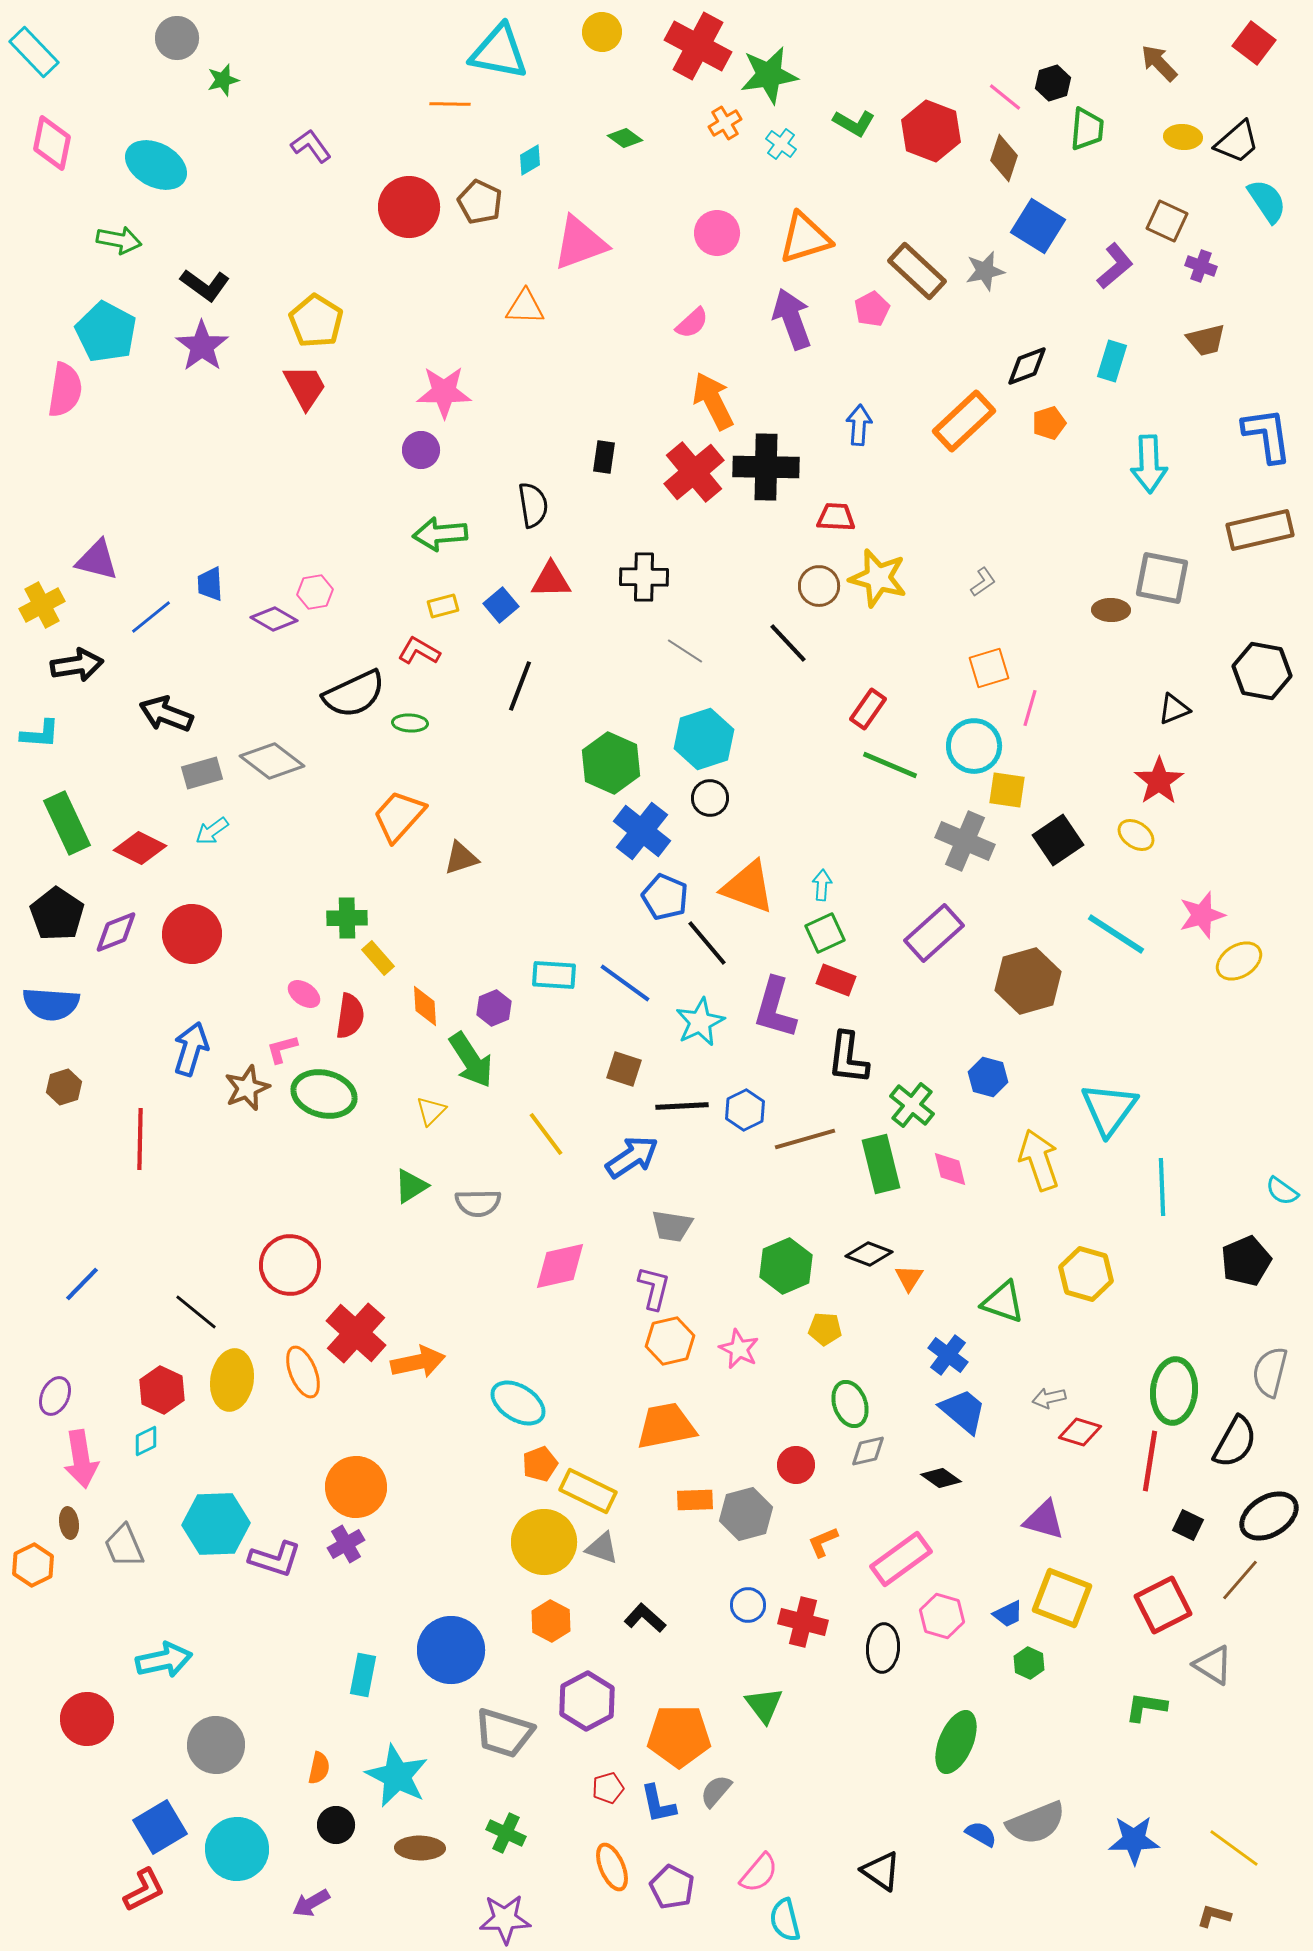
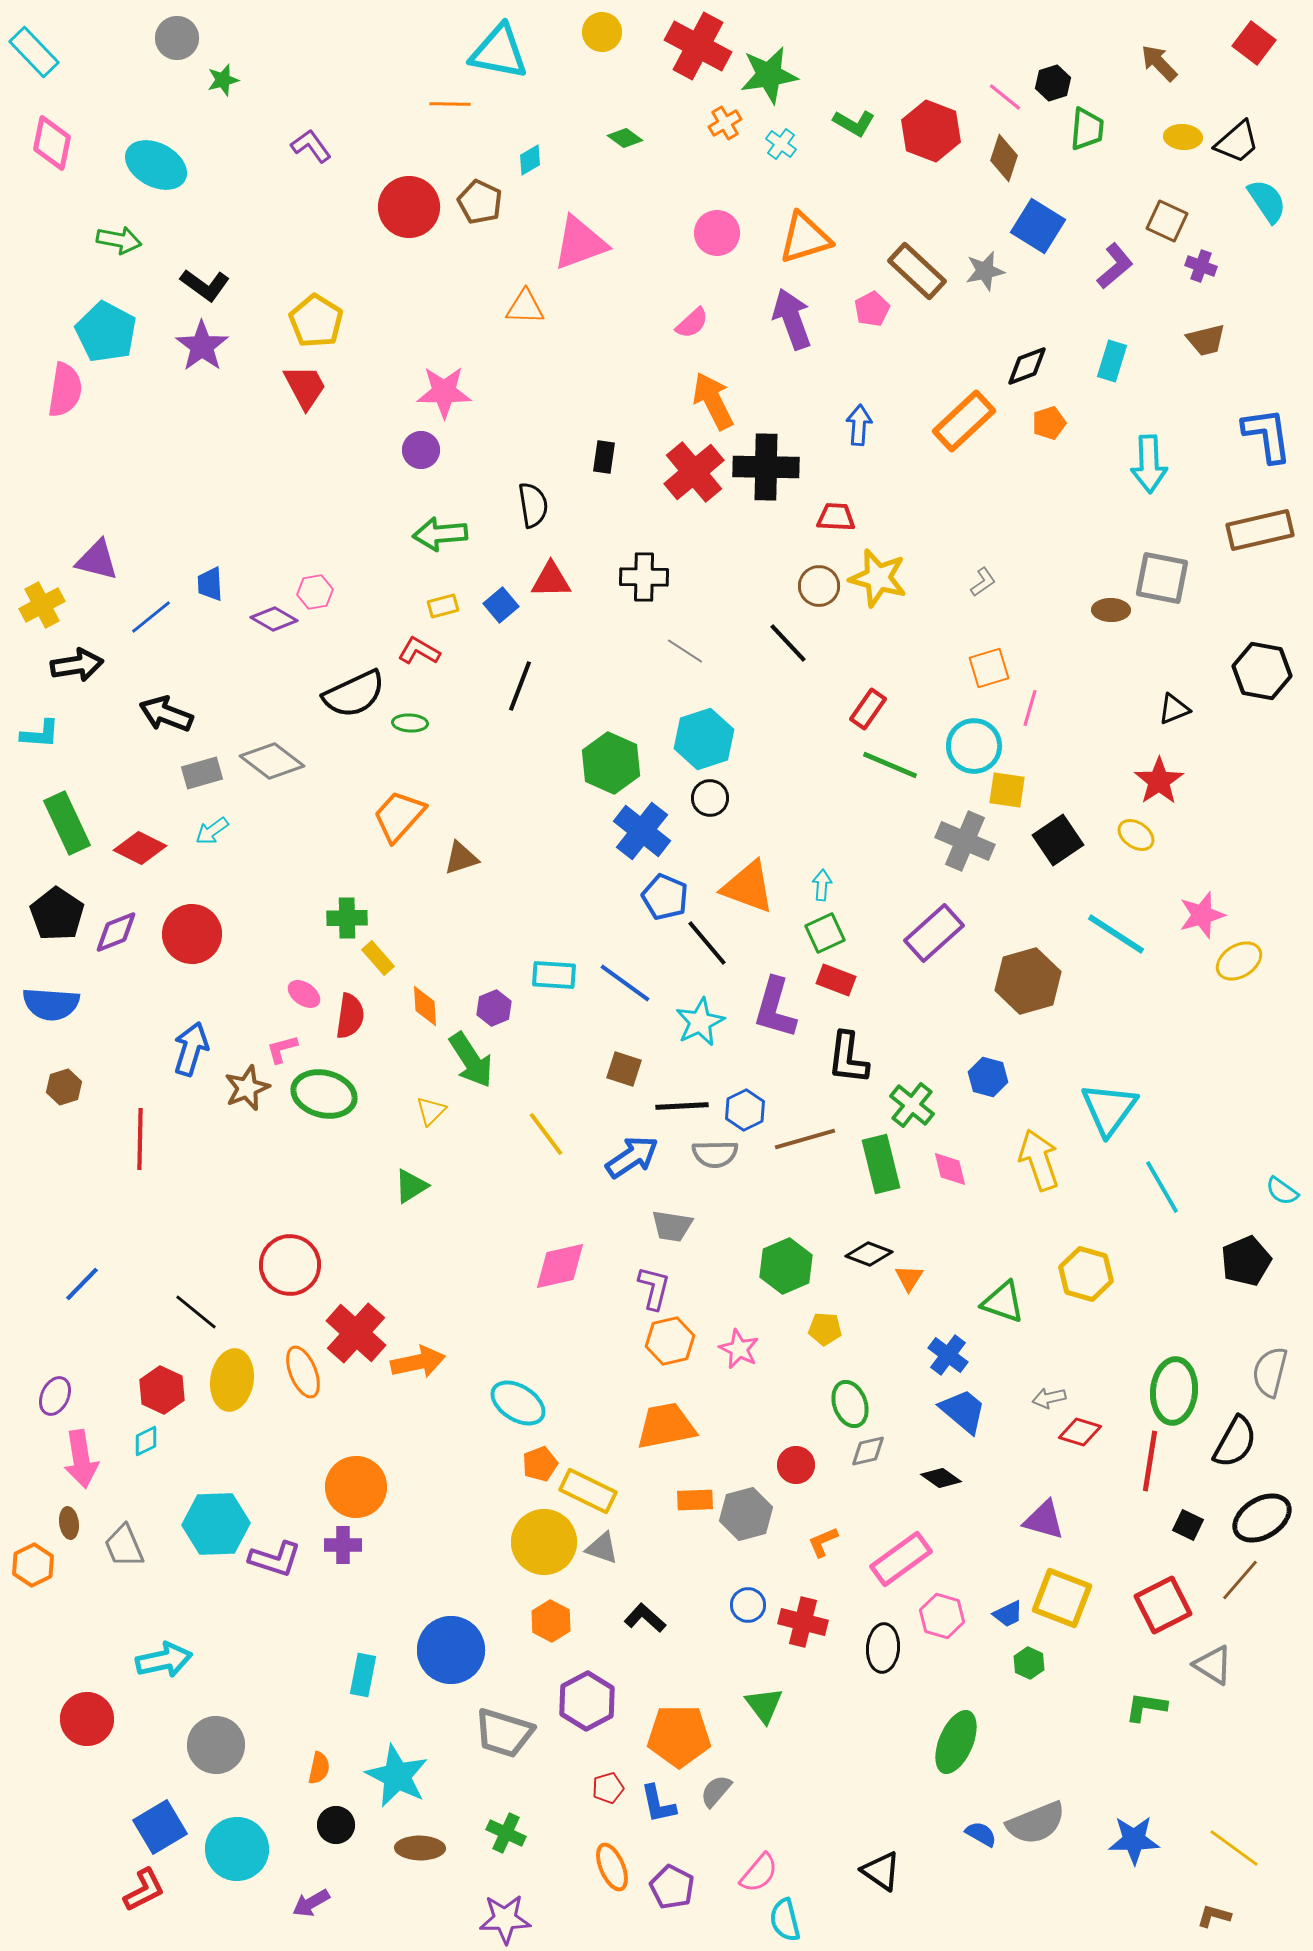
cyan line at (1162, 1187): rotated 28 degrees counterclockwise
gray semicircle at (478, 1203): moved 237 px right, 49 px up
black ellipse at (1269, 1516): moved 7 px left, 2 px down
purple cross at (346, 1544): moved 3 px left, 1 px down; rotated 30 degrees clockwise
